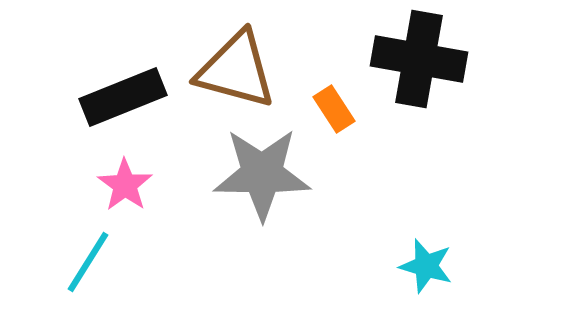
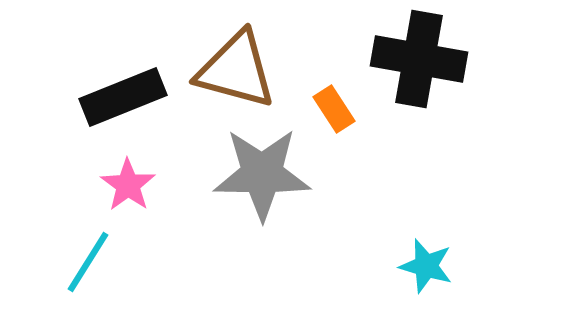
pink star: moved 3 px right
